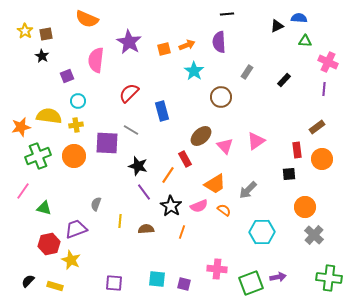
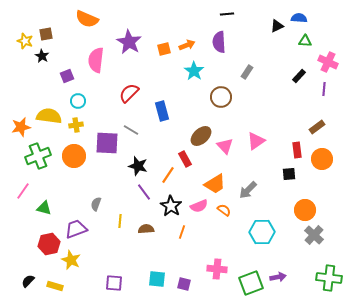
yellow star at (25, 31): moved 10 px down; rotated 14 degrees counterclockwise
black rectangle at (284, 80): moved 15 px right, 4 px up
orange circle at (305, 207): moved 3 px down
